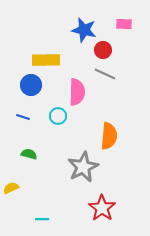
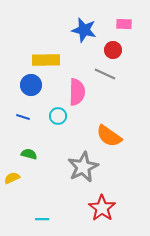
red circle: moved 10 px right
orange semicircle: rotated 120 degrees clockwise
yellow semicircle: moved 1 px right, 10 px up
